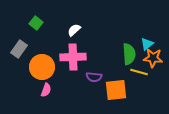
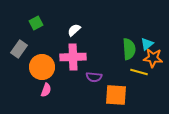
green square: rotated 24 degrees clockwise
green semicircle: moved 5 px up
orange square: moved 5 px down; rotated 10 degrees clockwise
